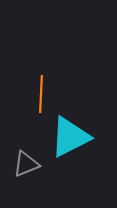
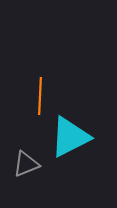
orange line: moved 1 px left, 2 px down
